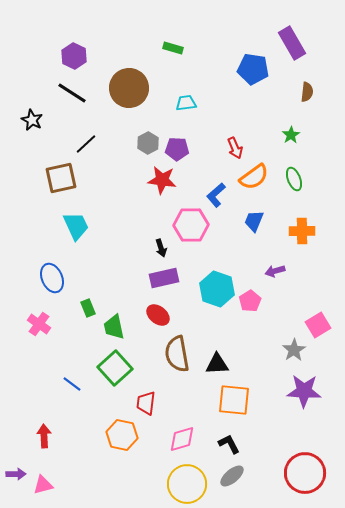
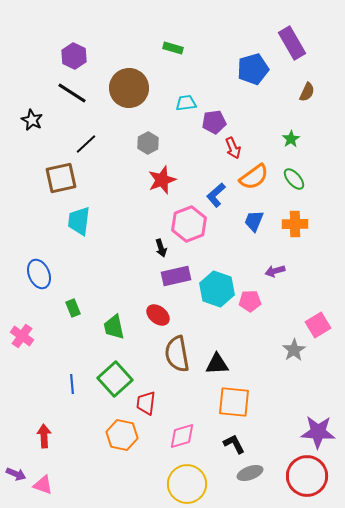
blue pentagon at (253, 69): rotated 24 degrees counterclockwise
brown semicircle at (307, 92): rotated 18 degrees clockwise
green star at (291, 135): moved 4 px down
red arrow at (235, 148): moved 2 px left
purple pentagon at (177, 149): moved 37 px right, 27 px up; rotated 10 degrees counterclockwise
green ellipse at (294, 179): rotated 20 degrees counterclockwise
red star at (162, 180): rotated 28 degrees counterclockwise
pink hexagon at (191, 225): moved 2 px left, 1 px up; rotated 20 degrees counterclockwise
cyan trapezoid at (76, 226): moved 3 px right, 5 px up; rotated 148 degrees counterclockwise
orange cross at (302, 231): moved 7 px left, 7 px up
blue ellipse at (52, 278): moved 13 px left, 4 px up
purple rectangle at (164, 278): moved 12 px right, 2 px up
pink pentagon at (250, 301): rotated 30 degrees clockwise
green rectangle at (88, 308): moved 15 px left
pink cross at (39, 324): moved 17 px left, 12 px down
green square at (115, 368): moved 11 px down
blue line at (72, 384): rotated 48 degrees clockwise
purple star at (304, 391): moved 14 px right, 41 px down
orange square at (234, 400): moved 2 px down
pink diamond at (182, 439): moved 3 px up
black L-shape at (229, 444): moved 5 px right
red circle at (305, 473): moved 2 px right, 3 px down
purple arrow at (16, 474): rotated 24 degrees clockwise
gray ellipse at (232, 476): moved 18 px right, 3 px up; rotated 20 degrees clockwise
pink triangle at (43, 485): rotated 35 degrees clockwise
